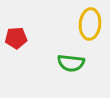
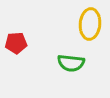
red pentagon: moved 5 px down
